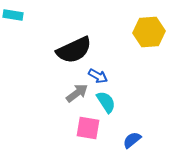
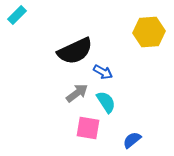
cyan rectangle: moved 4 px right; rotated 54 degrees counterclockwise
black semicircle: moved 1 px right, 1 px down
blue arrow: moved 5 px right, 4 px up
